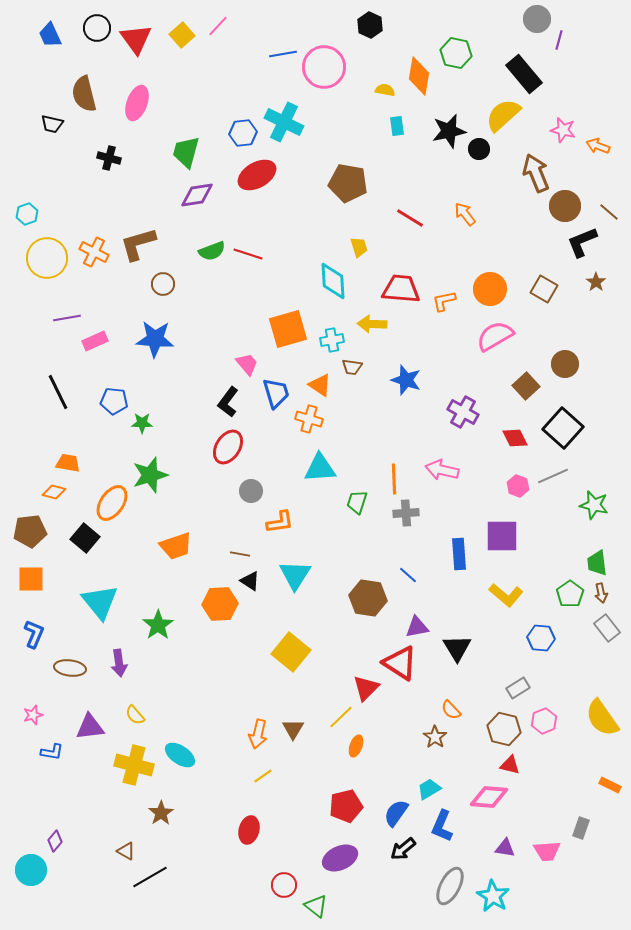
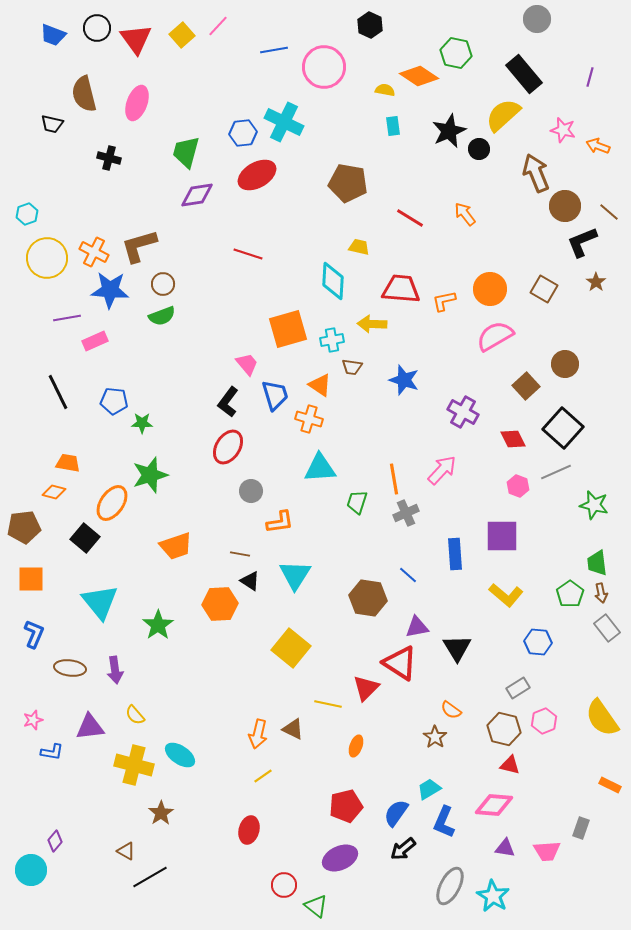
blue trapezoid at (50, 35): moved 3 px right; rotated 44 degrees counterclockwise
purple line at (559, 40): moved 31 px right, 37 px down
blue line at (283, 54): moved 9 px left, 4 px up
orange diamond at (419, 76): rotated 66 degrees counterclockwise
cyan rectangle at (397, 126): moved 4 px left
black star at (449, 131): rotated 12 degrees counterclockwise
brown L-shape at (138, 244): moved 1 px right, 2 px down
yellow trapezoid at (359, 247): rotated 60 degrees counterclockwise
green semicircle at (212, 251): moved 50 px left, 65 px down
cyan diamond at (333, 281): rotated 6 degrees clockwise
blue star at (155, 339): moved 45 px left, 49 px up
blue star at (406, 380): moved 2 px left
blue trapezoid at (276, 393): moved 1 px left, 2 px down
red diamond at (515, 438): moved 2 px left, 1 px down
pink arrow at (442, 470): rotated 120 degrees clockwise
gray line at (553, 476): moved 3 px right, 4 px up
orange line at (394, 479): rotated 8 degrees counterclockwise
gray cross at (406, 513): rotated 20 degrees counterclockwise
brown pentagon at (30, 531): moved 6 px left, 4 px up
blue rectangle at (459, 554): moved 4 px left
blue hexagon at (541, 638): moved 3 px left, 4 px down
yellow square at (291, 652): moved 4 px up
purple arrow at (119, 663): moved 4 px left, 7 px down
orange semicircle at (451, 710): rotated 10 degrees counterclockwise
pink star at (33, 715): moved 5 px down
yellow line at (341, 717): moved 13 px left, 13 px up; rotated 56 degrees clockwise
brown triangle at (293, 729): rotated 35 degrees counterclockwise
pink diamond at (489, 797): moved 5 px right, 8 px down
blue L-shape at (442, 826): moved 2 px right, 4 px up
